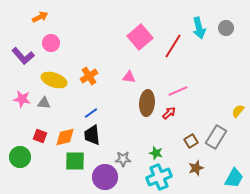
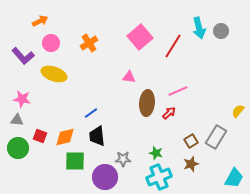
orange arrow: moved 4 px down
gray circle: moved 5 px left, 3 px down
orange cross: moved 33 px up
yellow ellipse: moved 6 px up
gray triangle: moved 27 px left, 17 px down
black trapezoid: moved 5 px right, 1 px down
green circle: moved 2 px left, 9 px up
brown star: moved 5 px left, 4 px up
